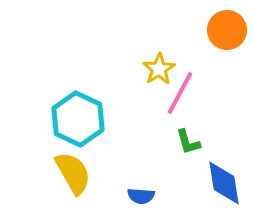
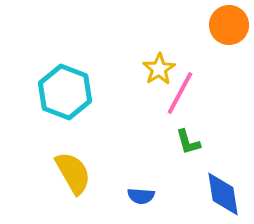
orange circle: moved 2 px right, 5 px up
cyan hexagon: moved 13 px left, 27 px up; rotated 4 degrees counterclockwise
blue diamond: moved 1 px left, 11 px down
